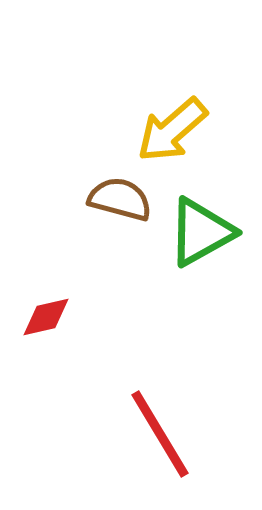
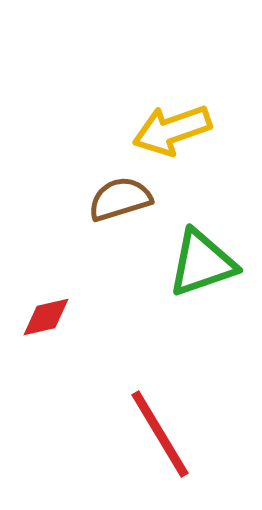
yellow arrow: rotated 22 degrees clockwise
brown semicircle: rotated 32 degrees counterclockwise
green triangle: moved 1 px right, 31 px down; rotated 10 degrees clockwise
